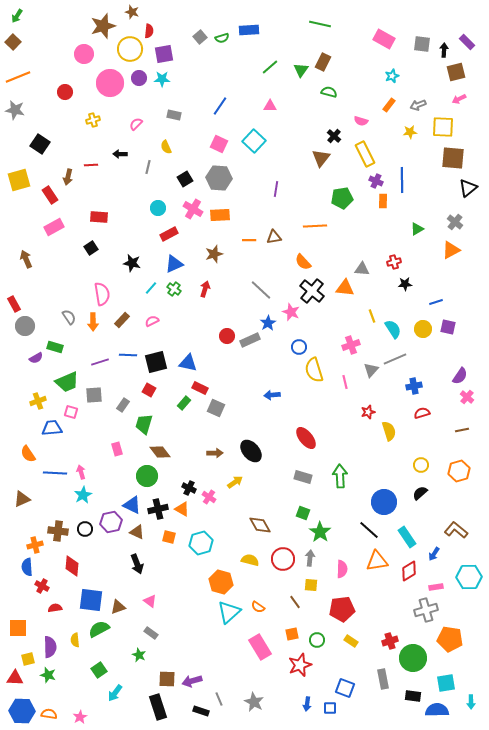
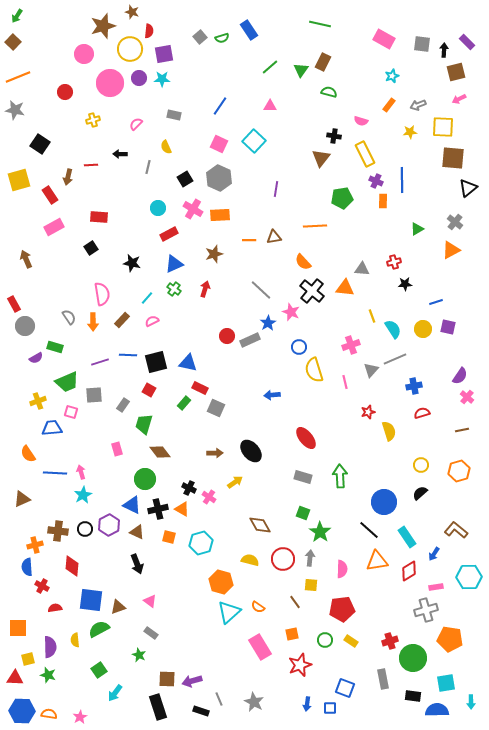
blue rectangle at (249, 30): rotated 60 degrees clockwise
black cross at (334, 136): rotated 32 degrees counterclockwise
gray hexagon at (219, 178): rotated 20 degrees clockwise
cyan line at (151, 288): moved 4 px left, 10 px down
green circle at (147, 476): moved 2 px left, 3 px down
purple hexagon at (111, 522): moved 2 px left, 3 px down; rotated 15 degrees counterclockwise
green circle at (317, 640): moved 8 px right
